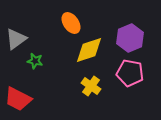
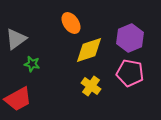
green star: moved 3 px left, 3 px down
red trapezoid: rotated 56 degrees counterclockwise
